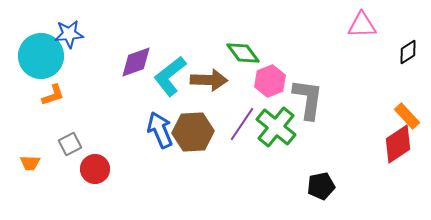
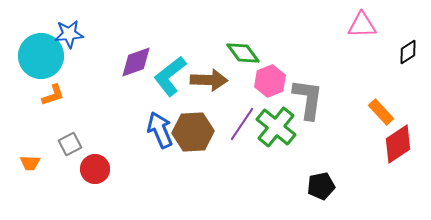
orange rectangle: moved 26 px left, 4 px up
